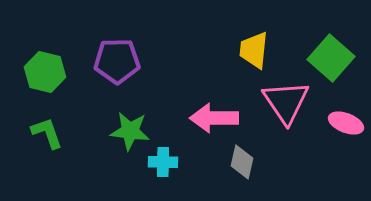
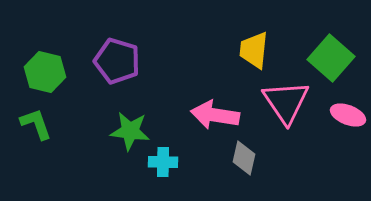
purple pentagon: rotated 18 degrees clockwise
pink arrow: moved 1 px right, 3 px up; rotated 9 degrees clockwise
pink ellipse: moved 2 px right, 8 px up
green L-shape: moved 11 px left, 9 px up
gray diamond: moved 2 px right, 4 px up
